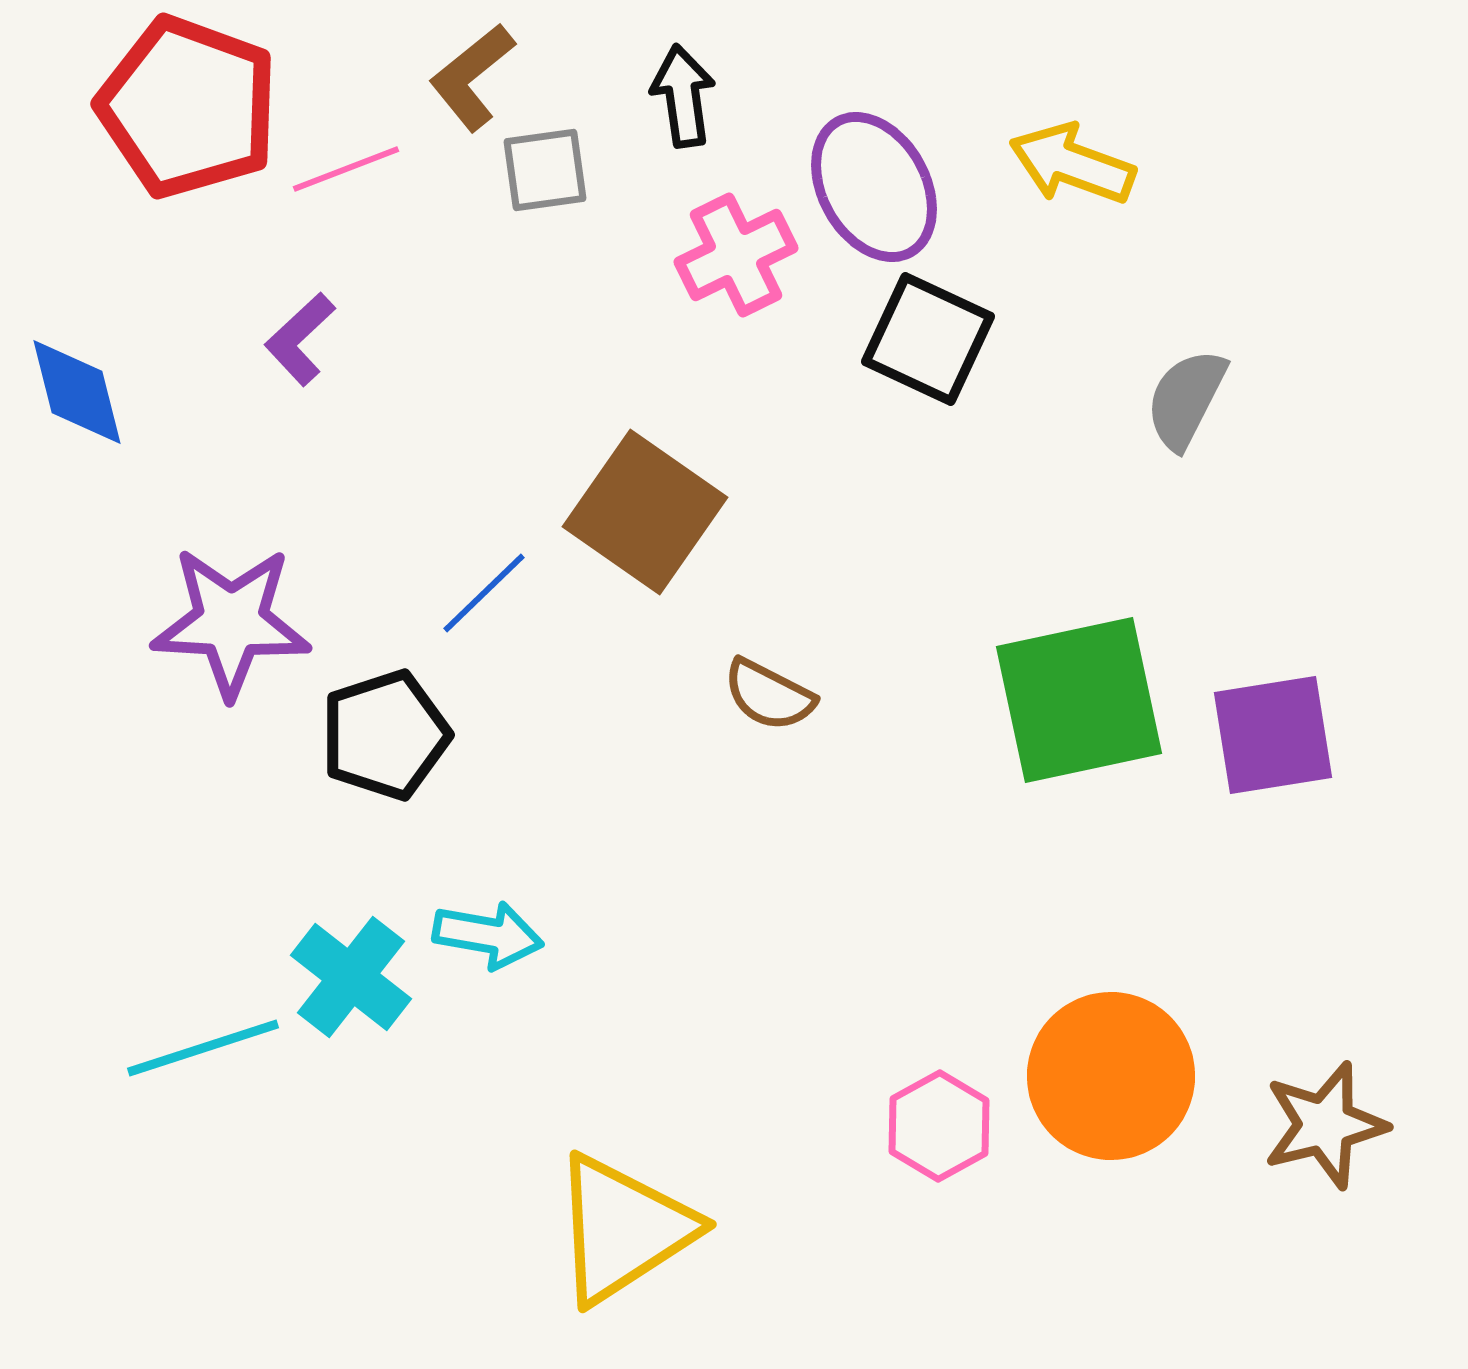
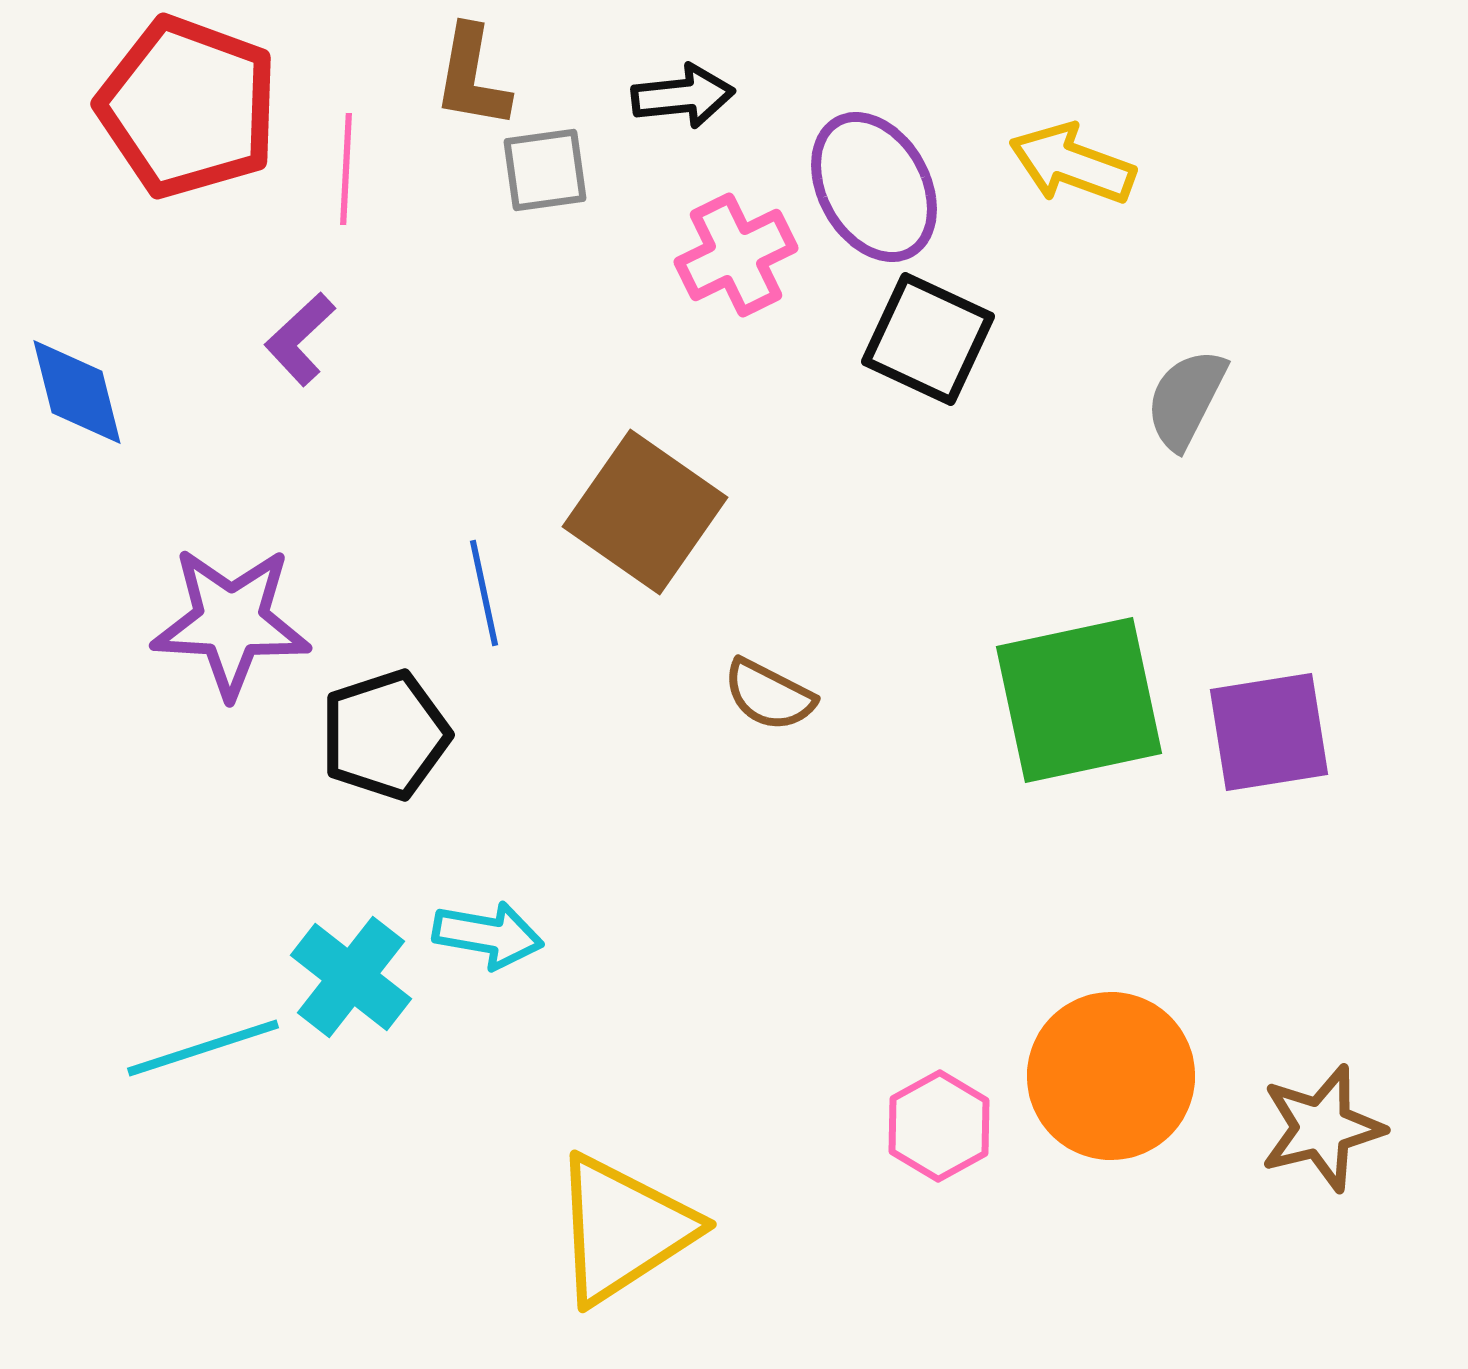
brown L-shape: rotated 41 degrees counterclockwise
black arrow: rotated 92 degrees clockwise
pink line: rotated 66 degrees counterclockwise
blue line: rotated 58 degrees counterclockwise
purple square: moved 4 px left, 3 px up
brown star: moved 3 px left, 3 px down
